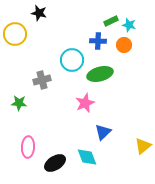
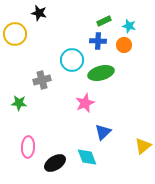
green rectangle: moved 7 px left
cyan star: moved 1 px down
green ellipse: moved 1 px right, 1 px up
